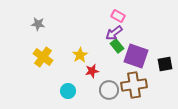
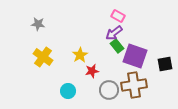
purple square: moved 1 px left
